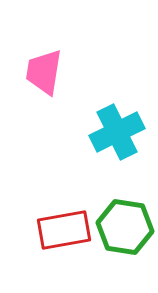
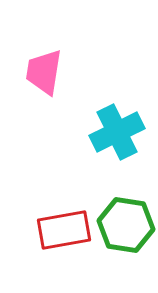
green hexagon: moved 1 px right, 2 px up
